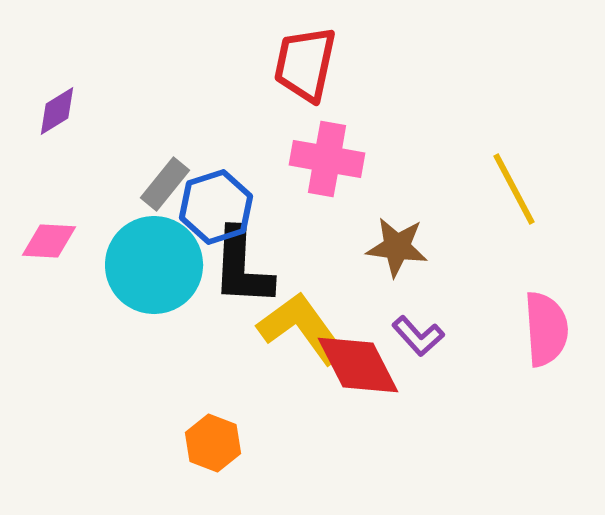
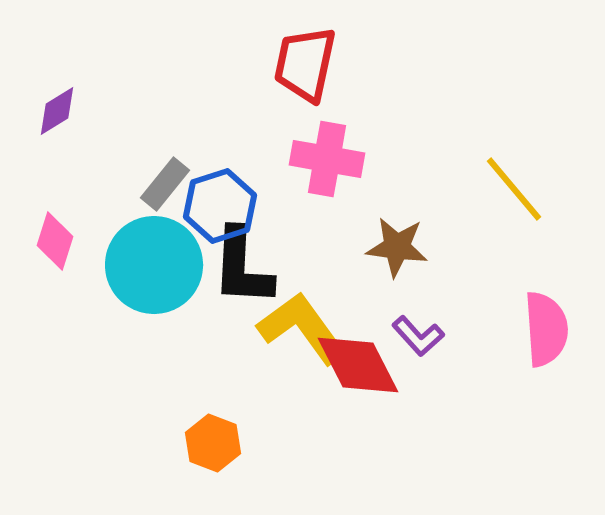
yellow line: rotated 12 degrees counterclockwise
blue hexagon: moved 4 px right, 1 px up
pink diamond: moved 6 px right; rotated 76 degrees counterclockwise
